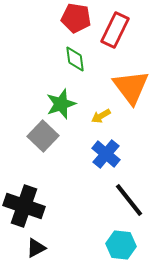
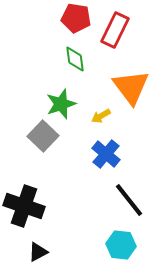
black triangle: moved 2 px right, 4 px down
